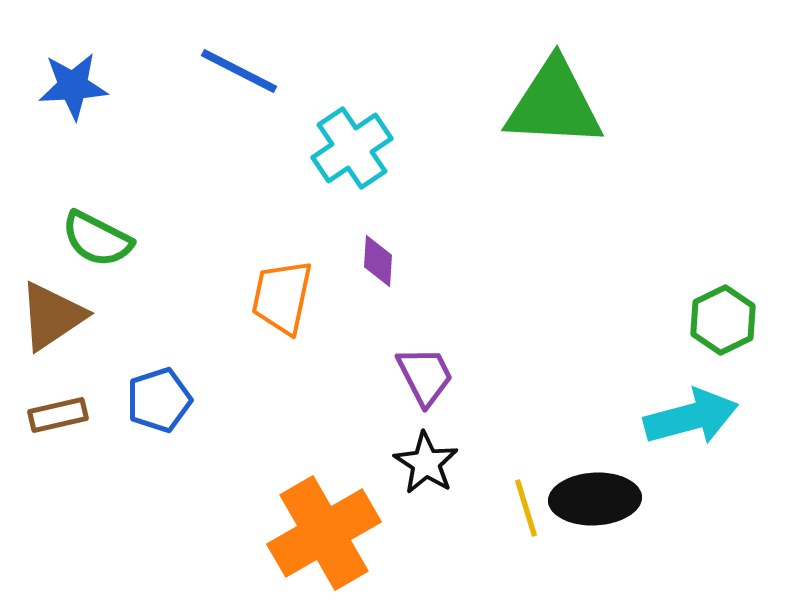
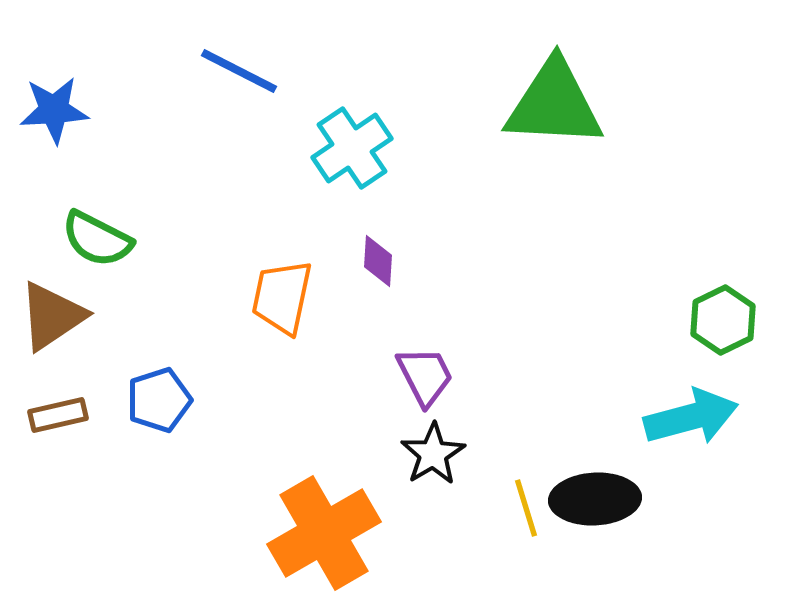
blue star: moved 19 px left, 24 px down
black star: moved 7 px right, 9 px up; rotated 8 degrees clockwise
